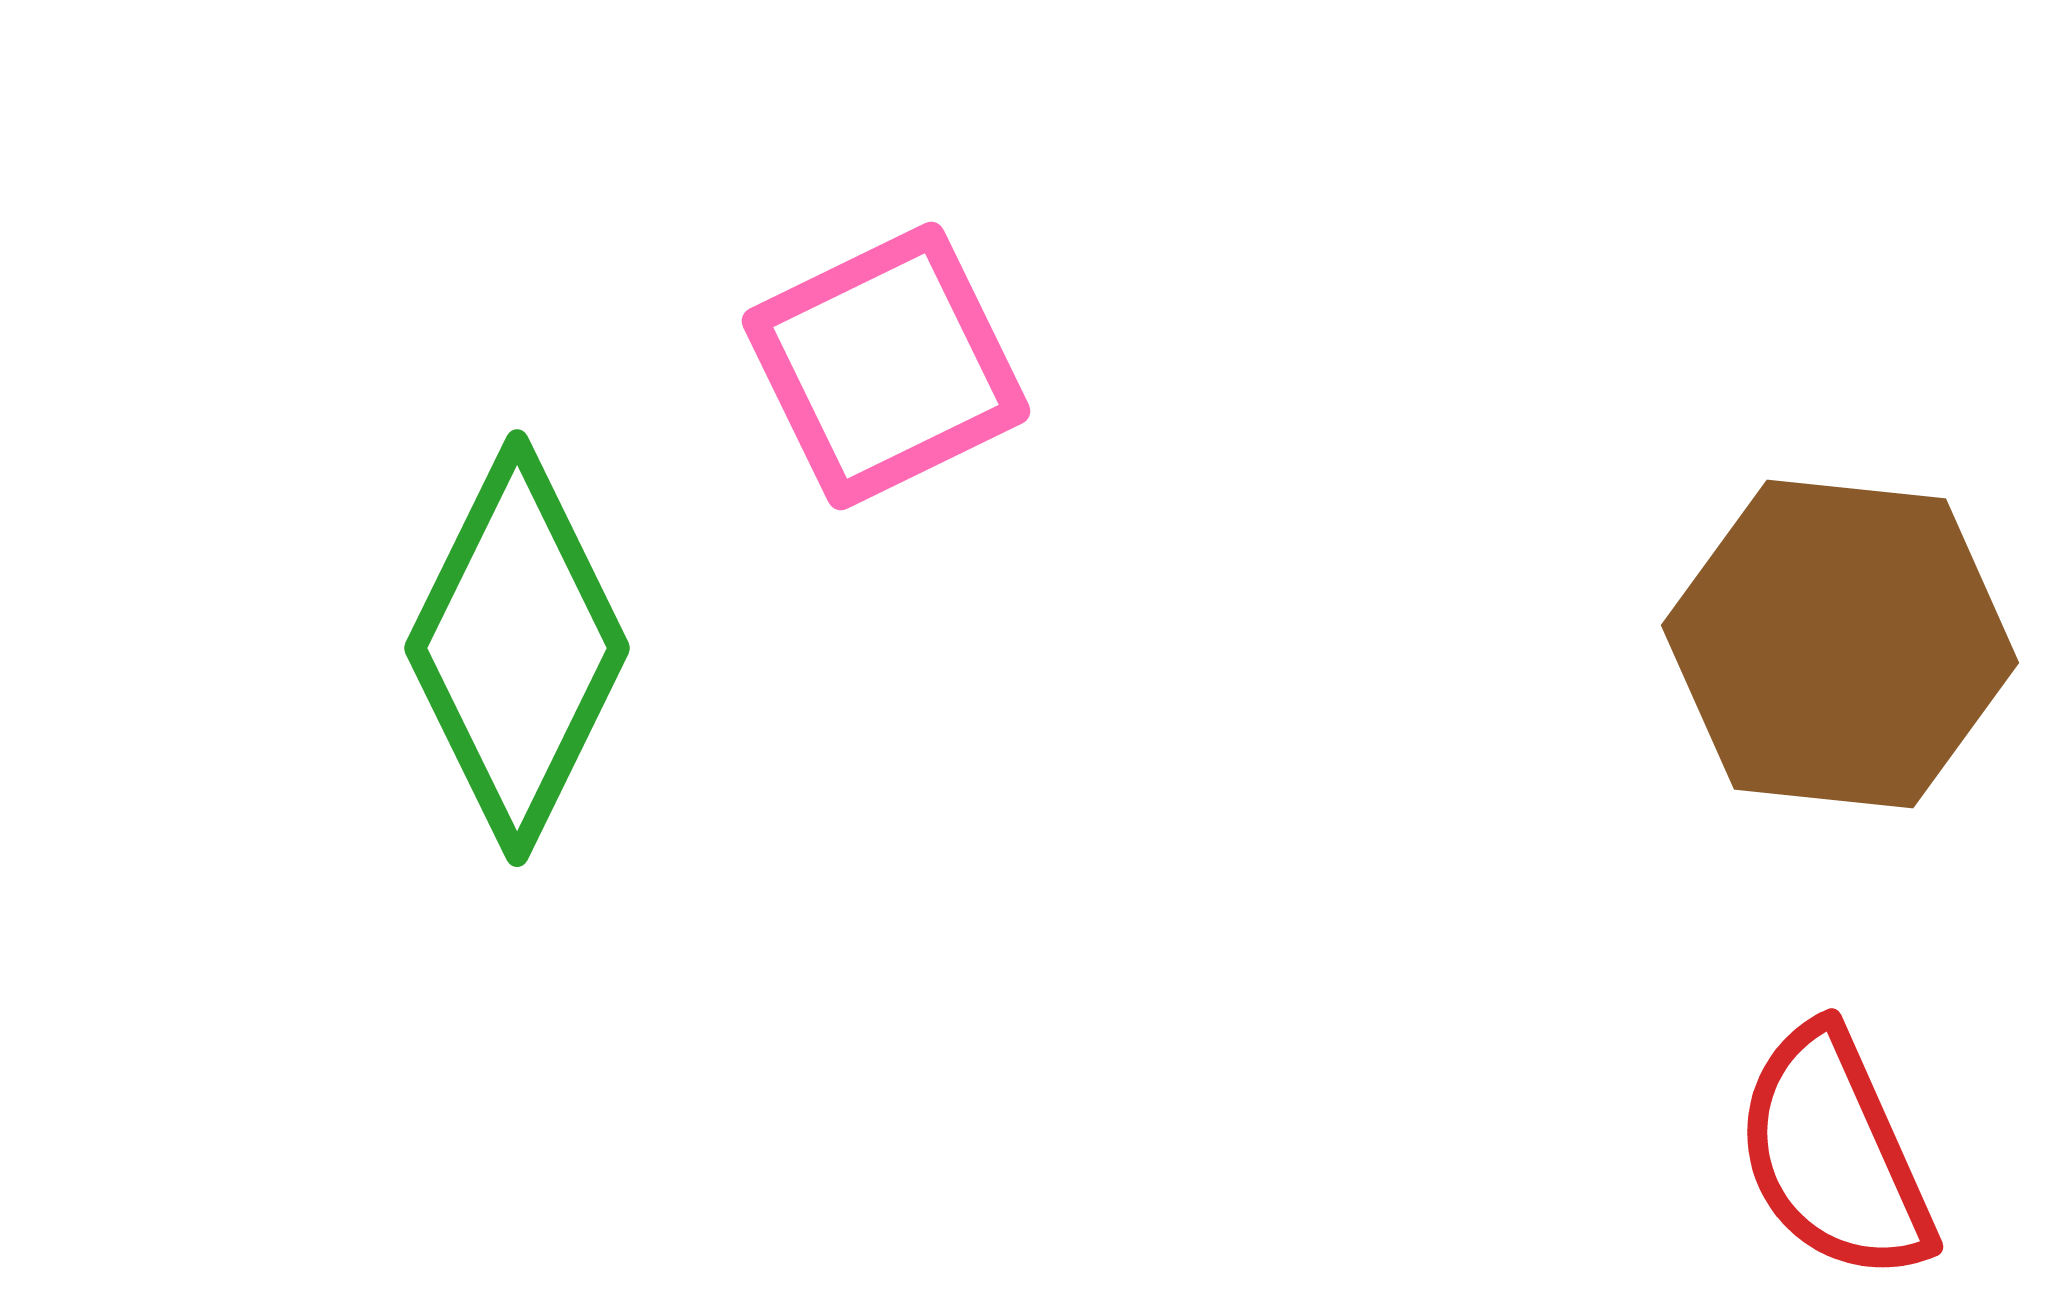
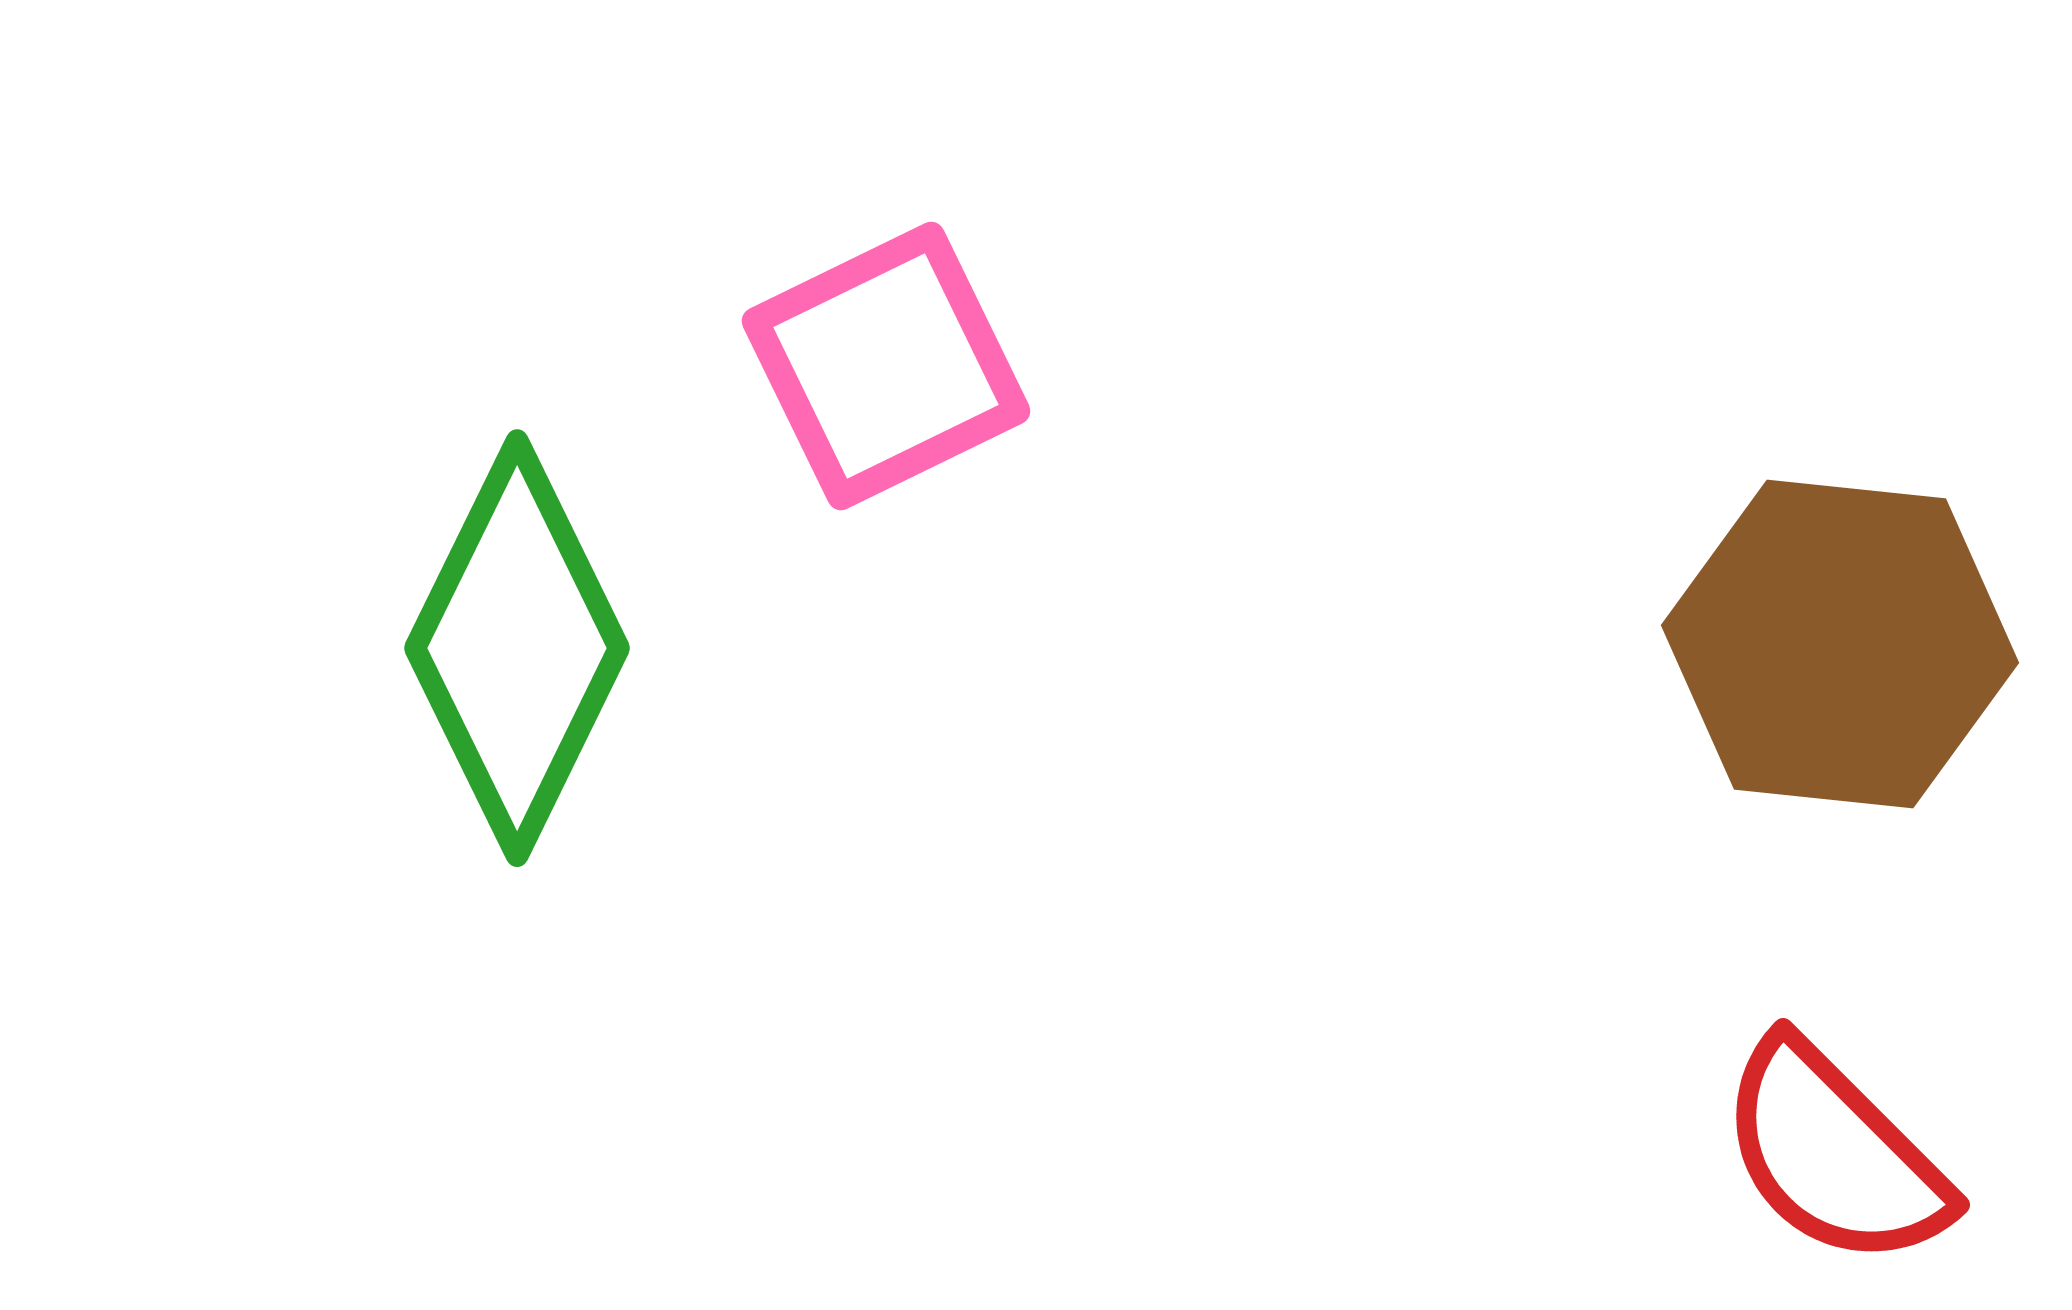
red semicircle: rotated 21 degrees counterclockwise
